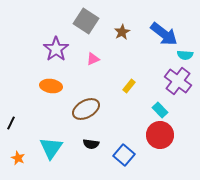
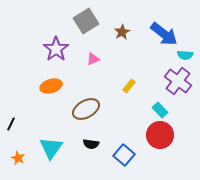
gray square: rotated 25 degrees clockwise
orange ellipse: rotated 25 degrees counterclockwise
black line: moved 1 px down
